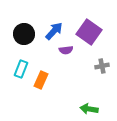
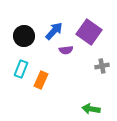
black circle: moved 2 px down
green arrow: moved 2 px right
